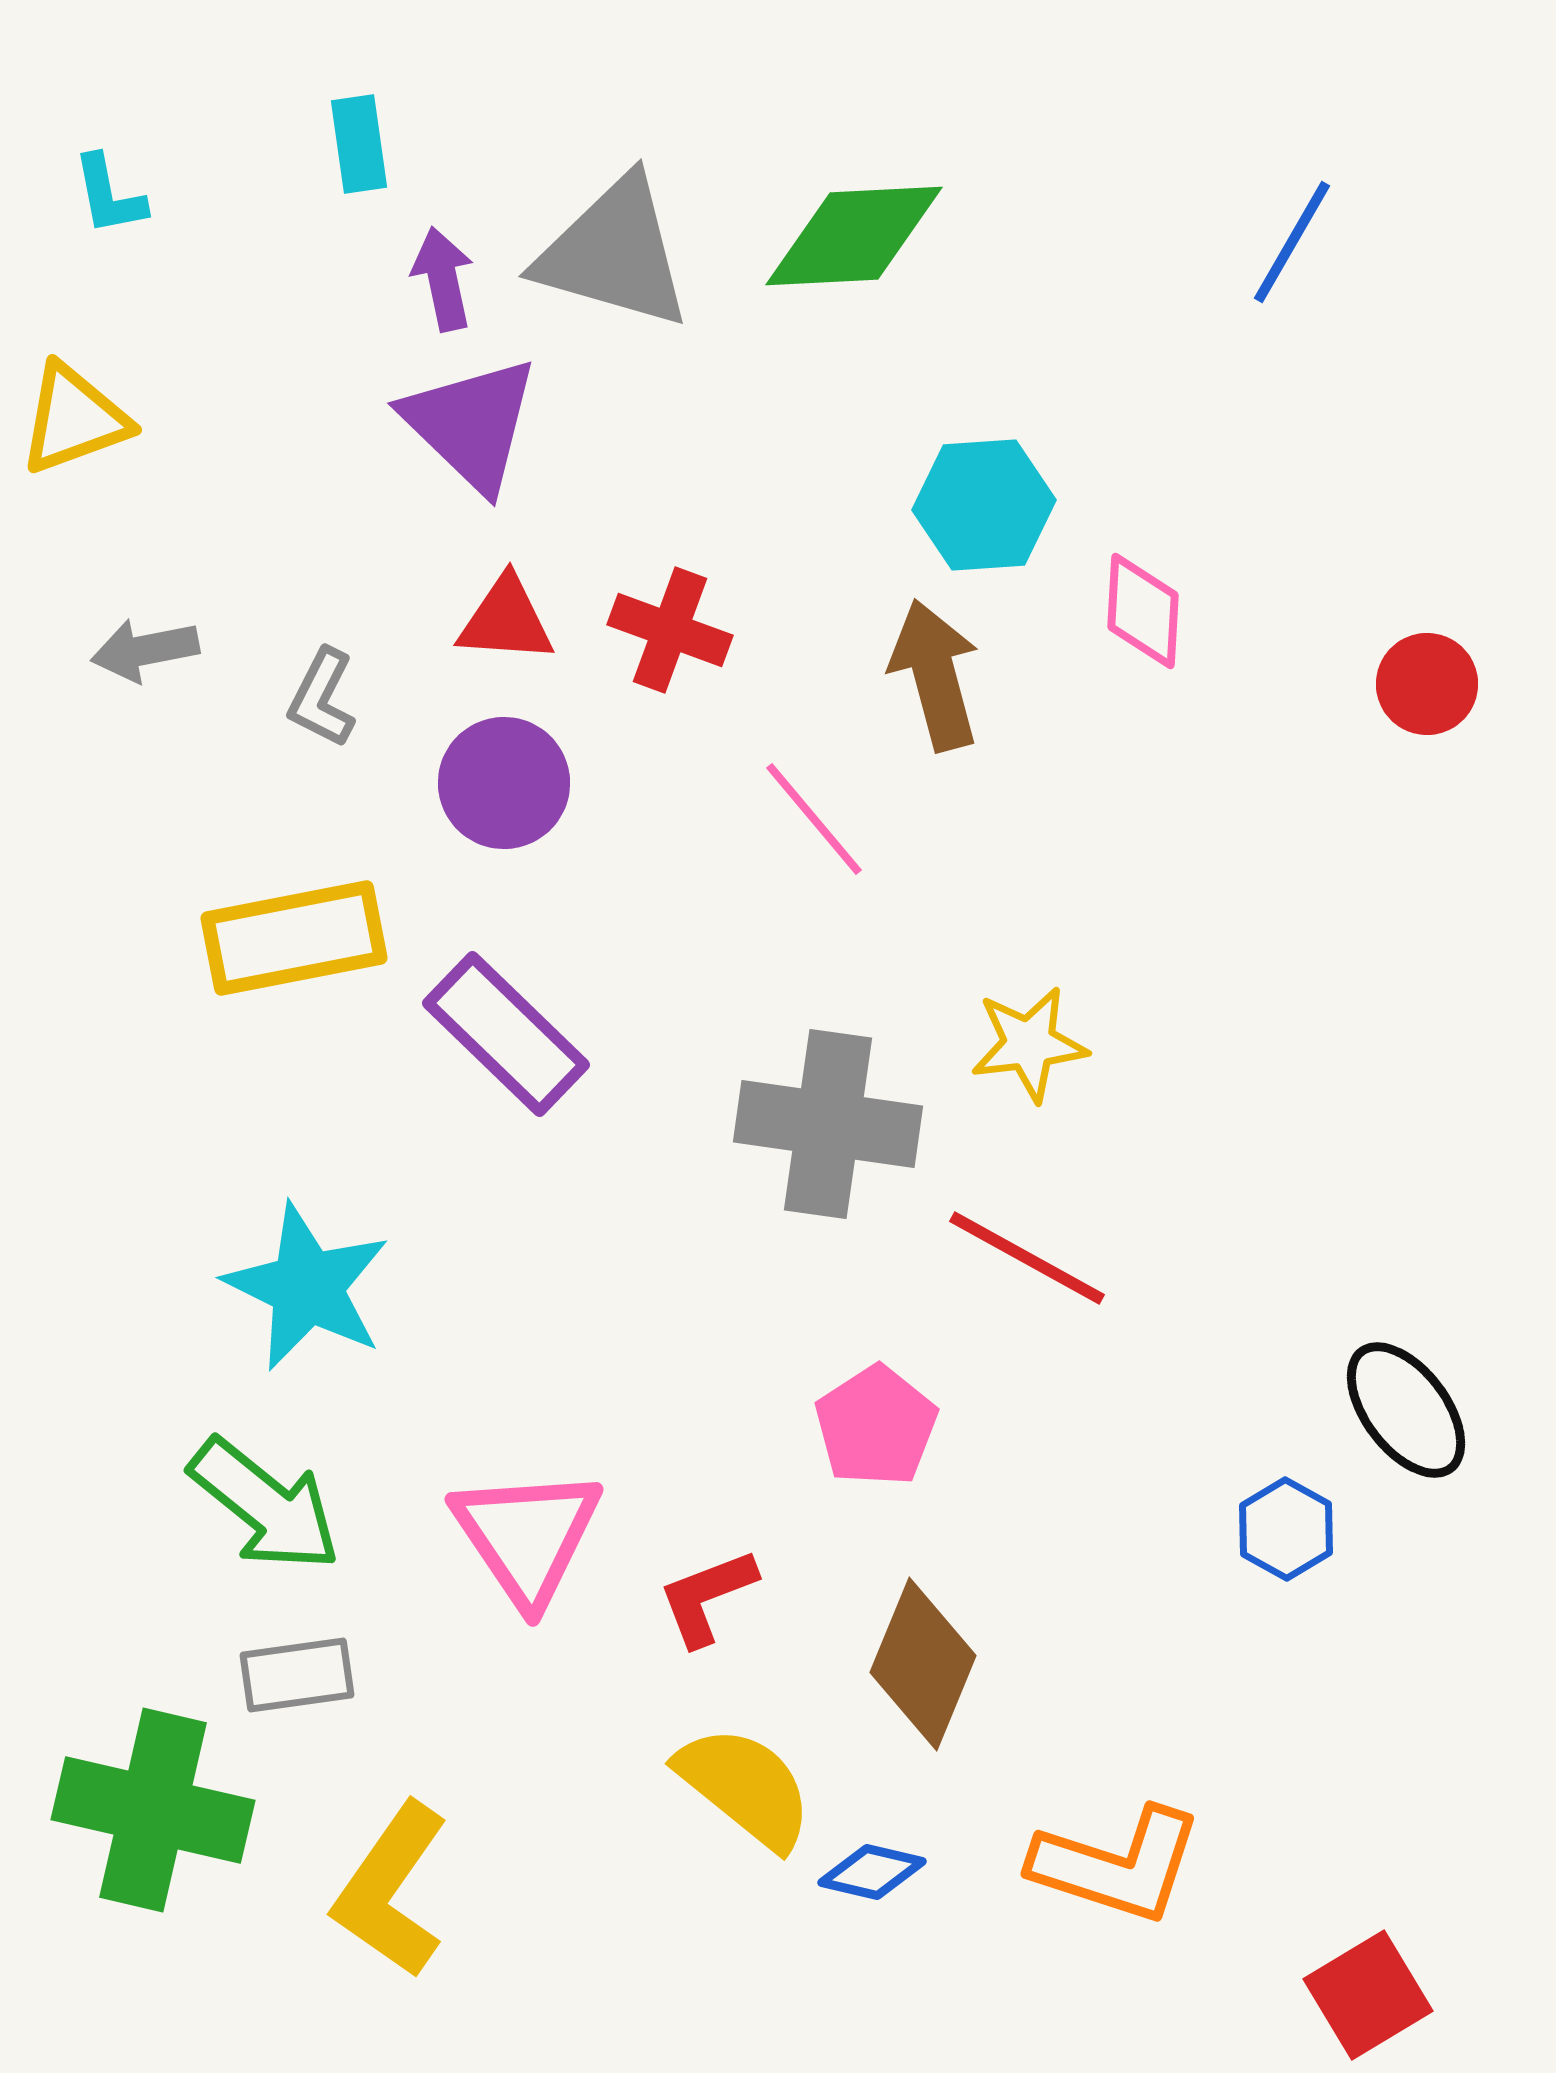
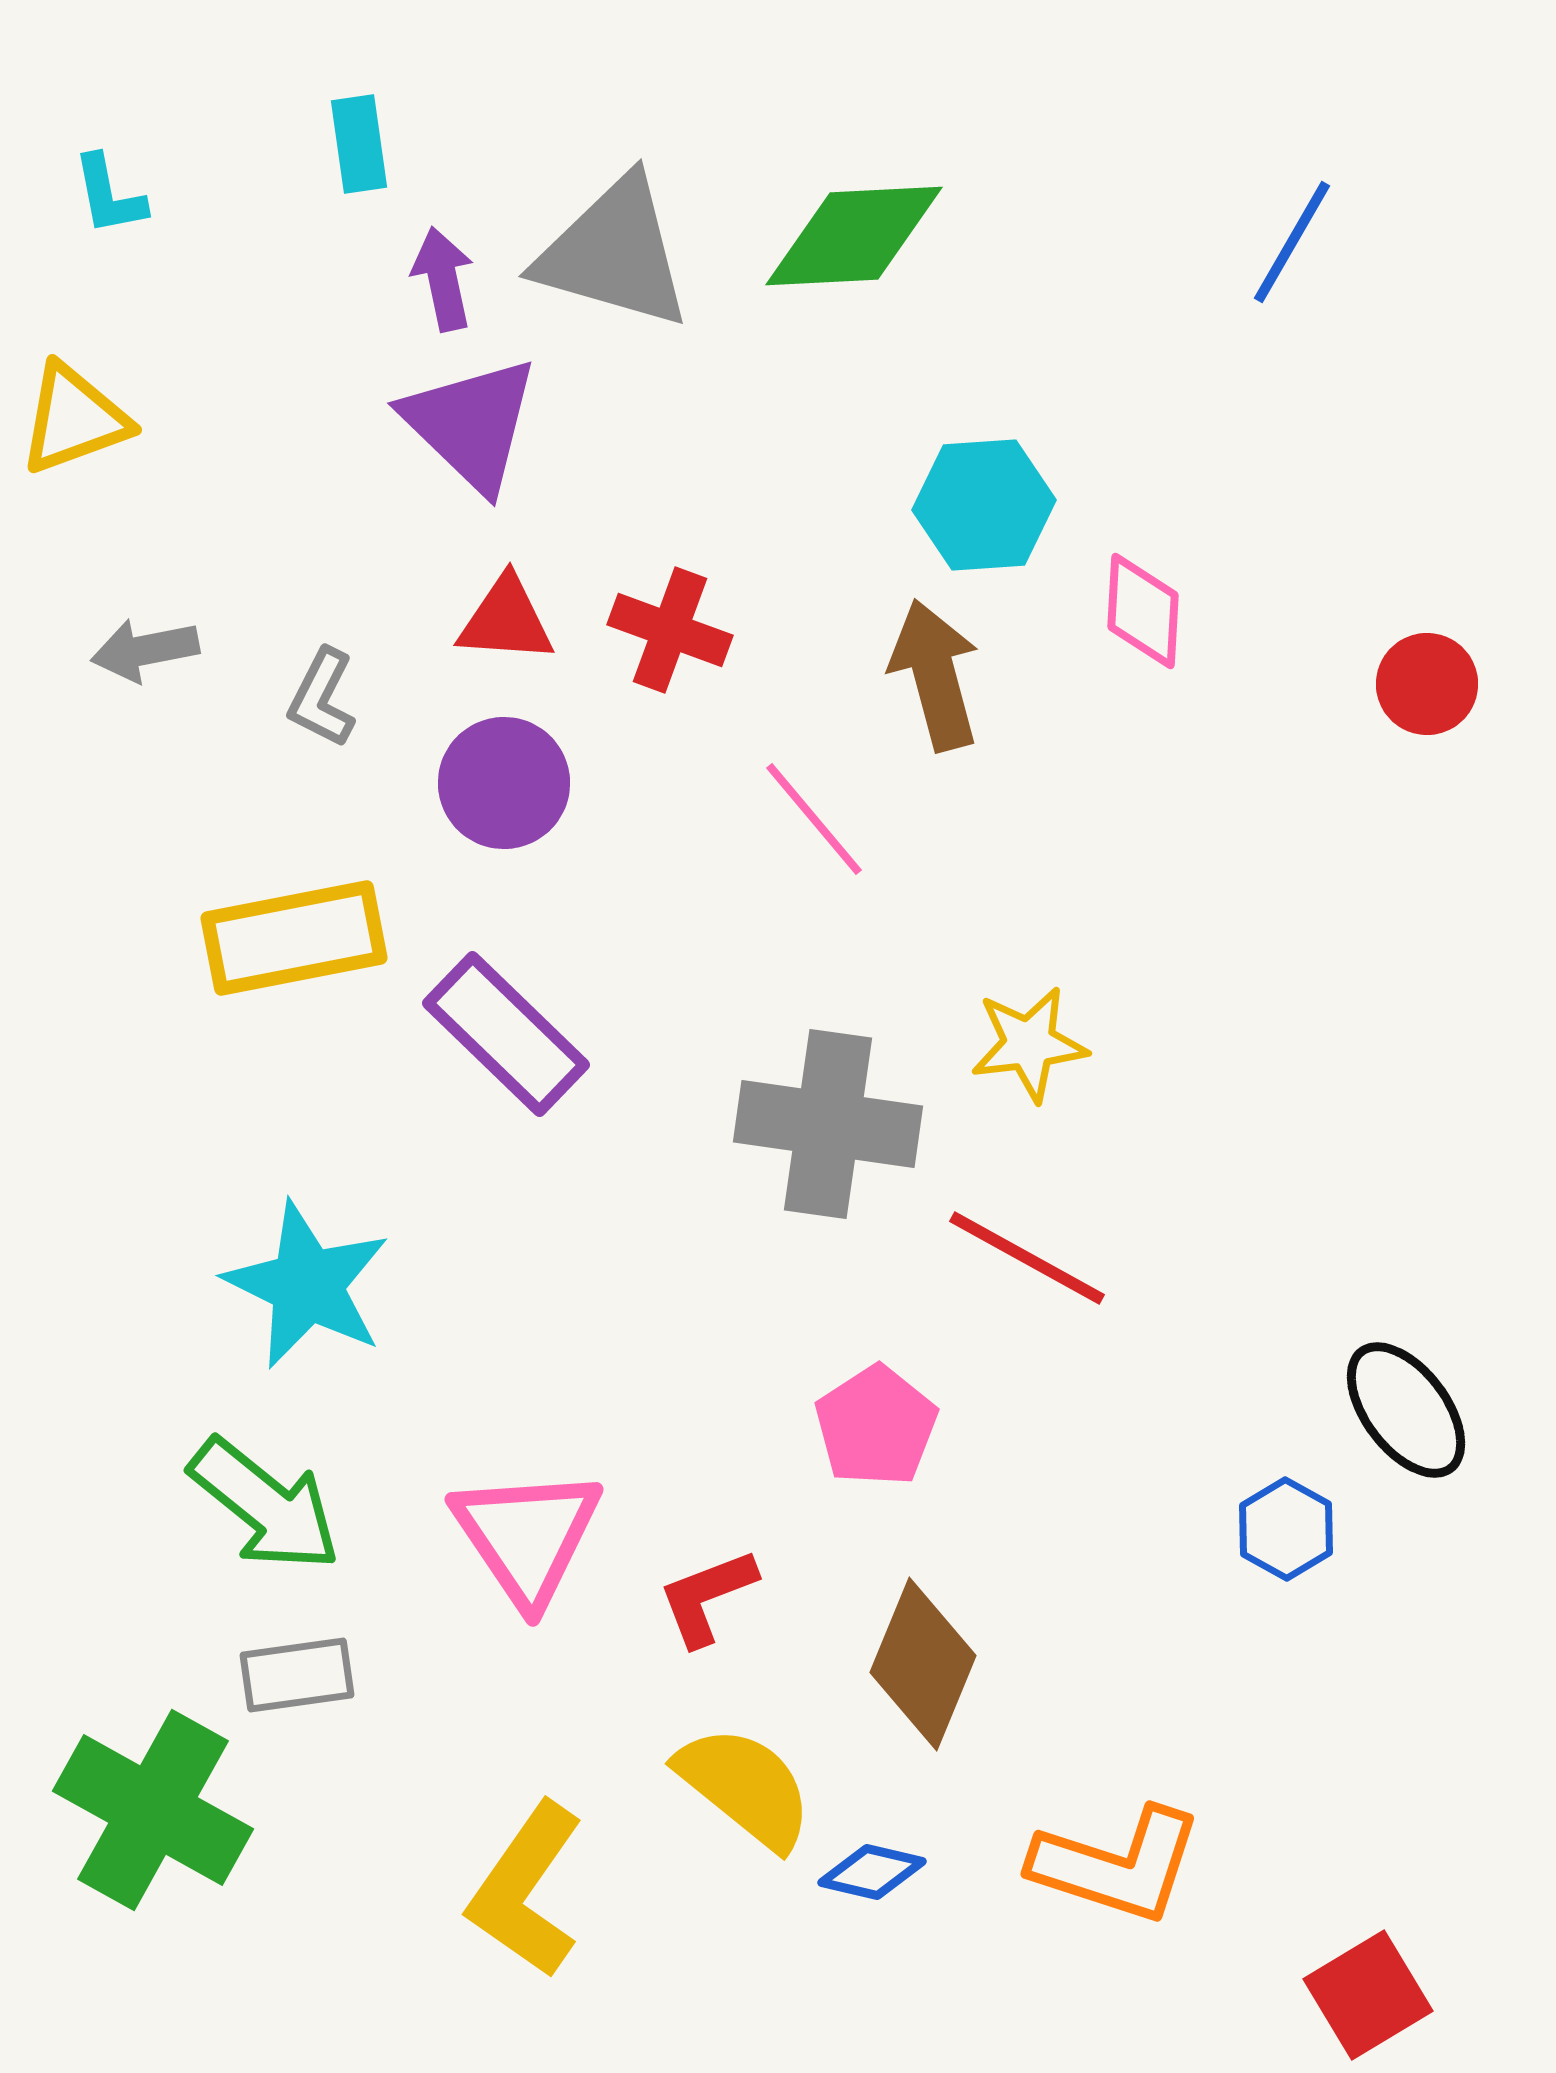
cyan star: moved 2 px up
green cross: rotated 16 degrees clockwise
yellow L-shape: moved 135 px right
